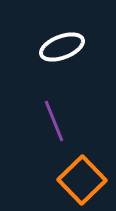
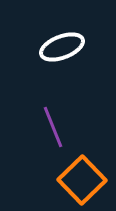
purple line: moved 1 px left, 6 px down
